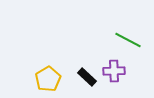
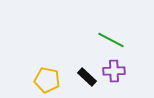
green line: moved 17 px left
yellow pentagon: moved 1 px left, 1 px down; rotated 30 degrees counterclockwise
